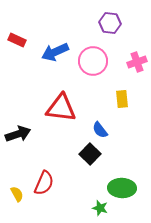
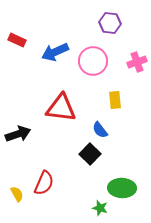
yellow rectangle: moved 7 px left, 1 px down
